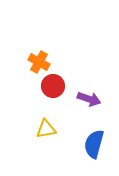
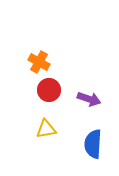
red circle: moved 4 px left, 4 px down
blue semicircle: moved 1 px left; rotated 12 degrees counterclockwise
